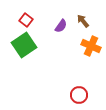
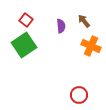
brown arrow: moved 1 px right
purple semicircle: rotated 40 degrees counterclockwise
